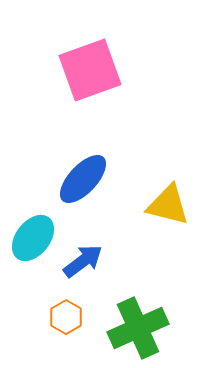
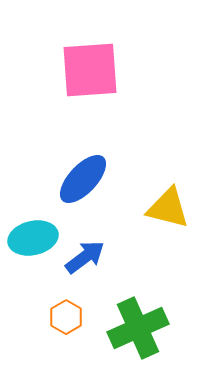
pink square: rotated 16 degrees clockwise
yellow triangle: moved 3 px down
cyan ellipse: rotated 39 degrees clockwise
blue arrow: moved 2 px right, 4 px up
